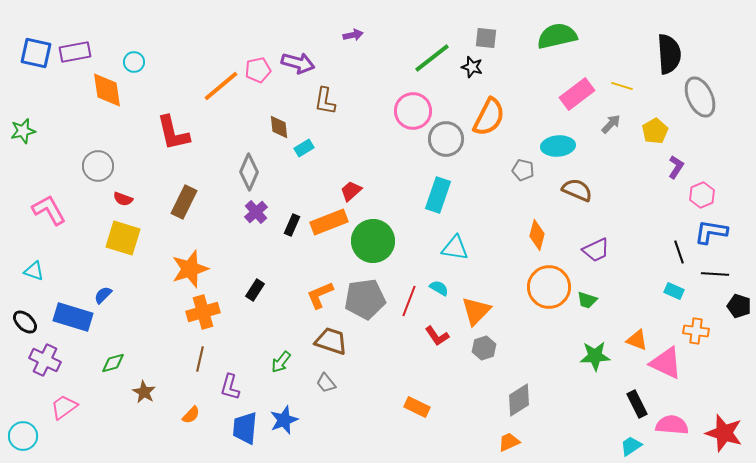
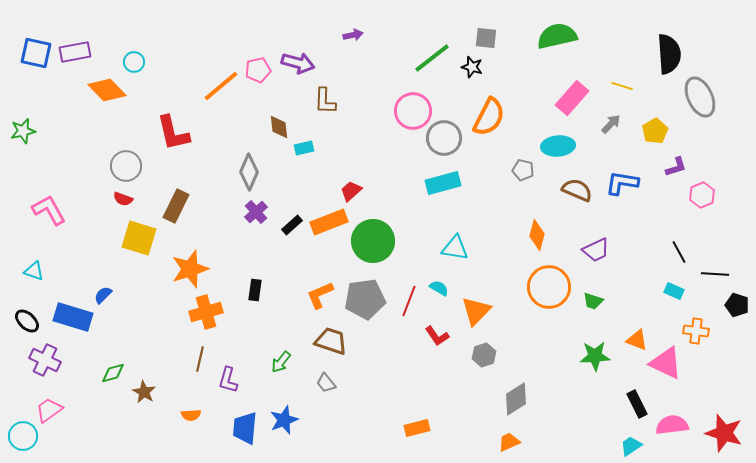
orange diamond at (107, 90): rotated 36 degrees counterclockwise
pink rectangle at (577, 94): moved 5 px left, 4 px down; rotated 12 degrees counterclockwise
brown L-shape at (325, 101): rotated 8 degrees counterclockwise
gray circle at (446, 139): moved 2 px left, 1 px up
cyan rectangle at (304, 148): rotated 18 degrees clockwise
gray circle at (98, 166): moved 28 px right
purple L-shape at (676, 167): rotated 40 degrees clockwise
cyan rectangle at (438, 195): moved 5 px right, 12 px up; rotated 56 degrees clockwise
brown rectangle at (184, 202): moved 8 px left, 4 px down
black rectangle at (292, 225): rotated 25 degrees clockwise
blue L-shape at (711, 232): moved 89 px left, 49 px up
yellow square at (123, 238): moved 16 px right
black line at (679, 252): rotated 10 degrees counterclockwise
black rectangle at (255, 290): rotated 25 degrees counterclockwise
green trapezoid at (587, 300): moved 6 px right, 1 px down
black pentagon at (739, 306): moved 2 px left, 1 px up
orange cross at (203, 312): moved 3 px right
black ellipse at (25, 322): moved 2 px right, 1 px up
gray hexagon at (484, 348): moved 7 px down
green diamond at (113, 363): moved 10 px down
purple L-shape at (230, 387): moved 2 px left, 7 px up
gray diamond at (519, 400): moved 3 px left, 1 px up
pink trapezoid at (64, 407): moved 15 px left, 3 px down
orange rectangle at (417, 407): moved 21 px down; rotated 40 degrees counterclockwise
orange semicircle at (191, 415): rotated 42 degrees clockwise
pink semicircle at (672, 425): rotated 12 degrees counterclockwise
